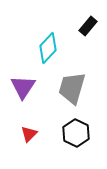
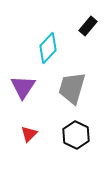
black hexagon: moved 2 px down
